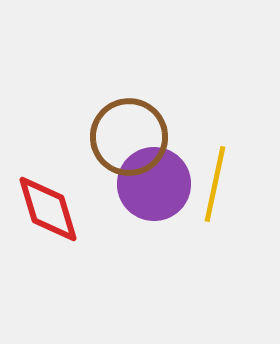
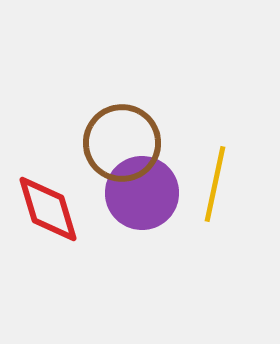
brown circle: moved 7 px left, 6 px down
purple circle: moved 12 px left, 9 px down
